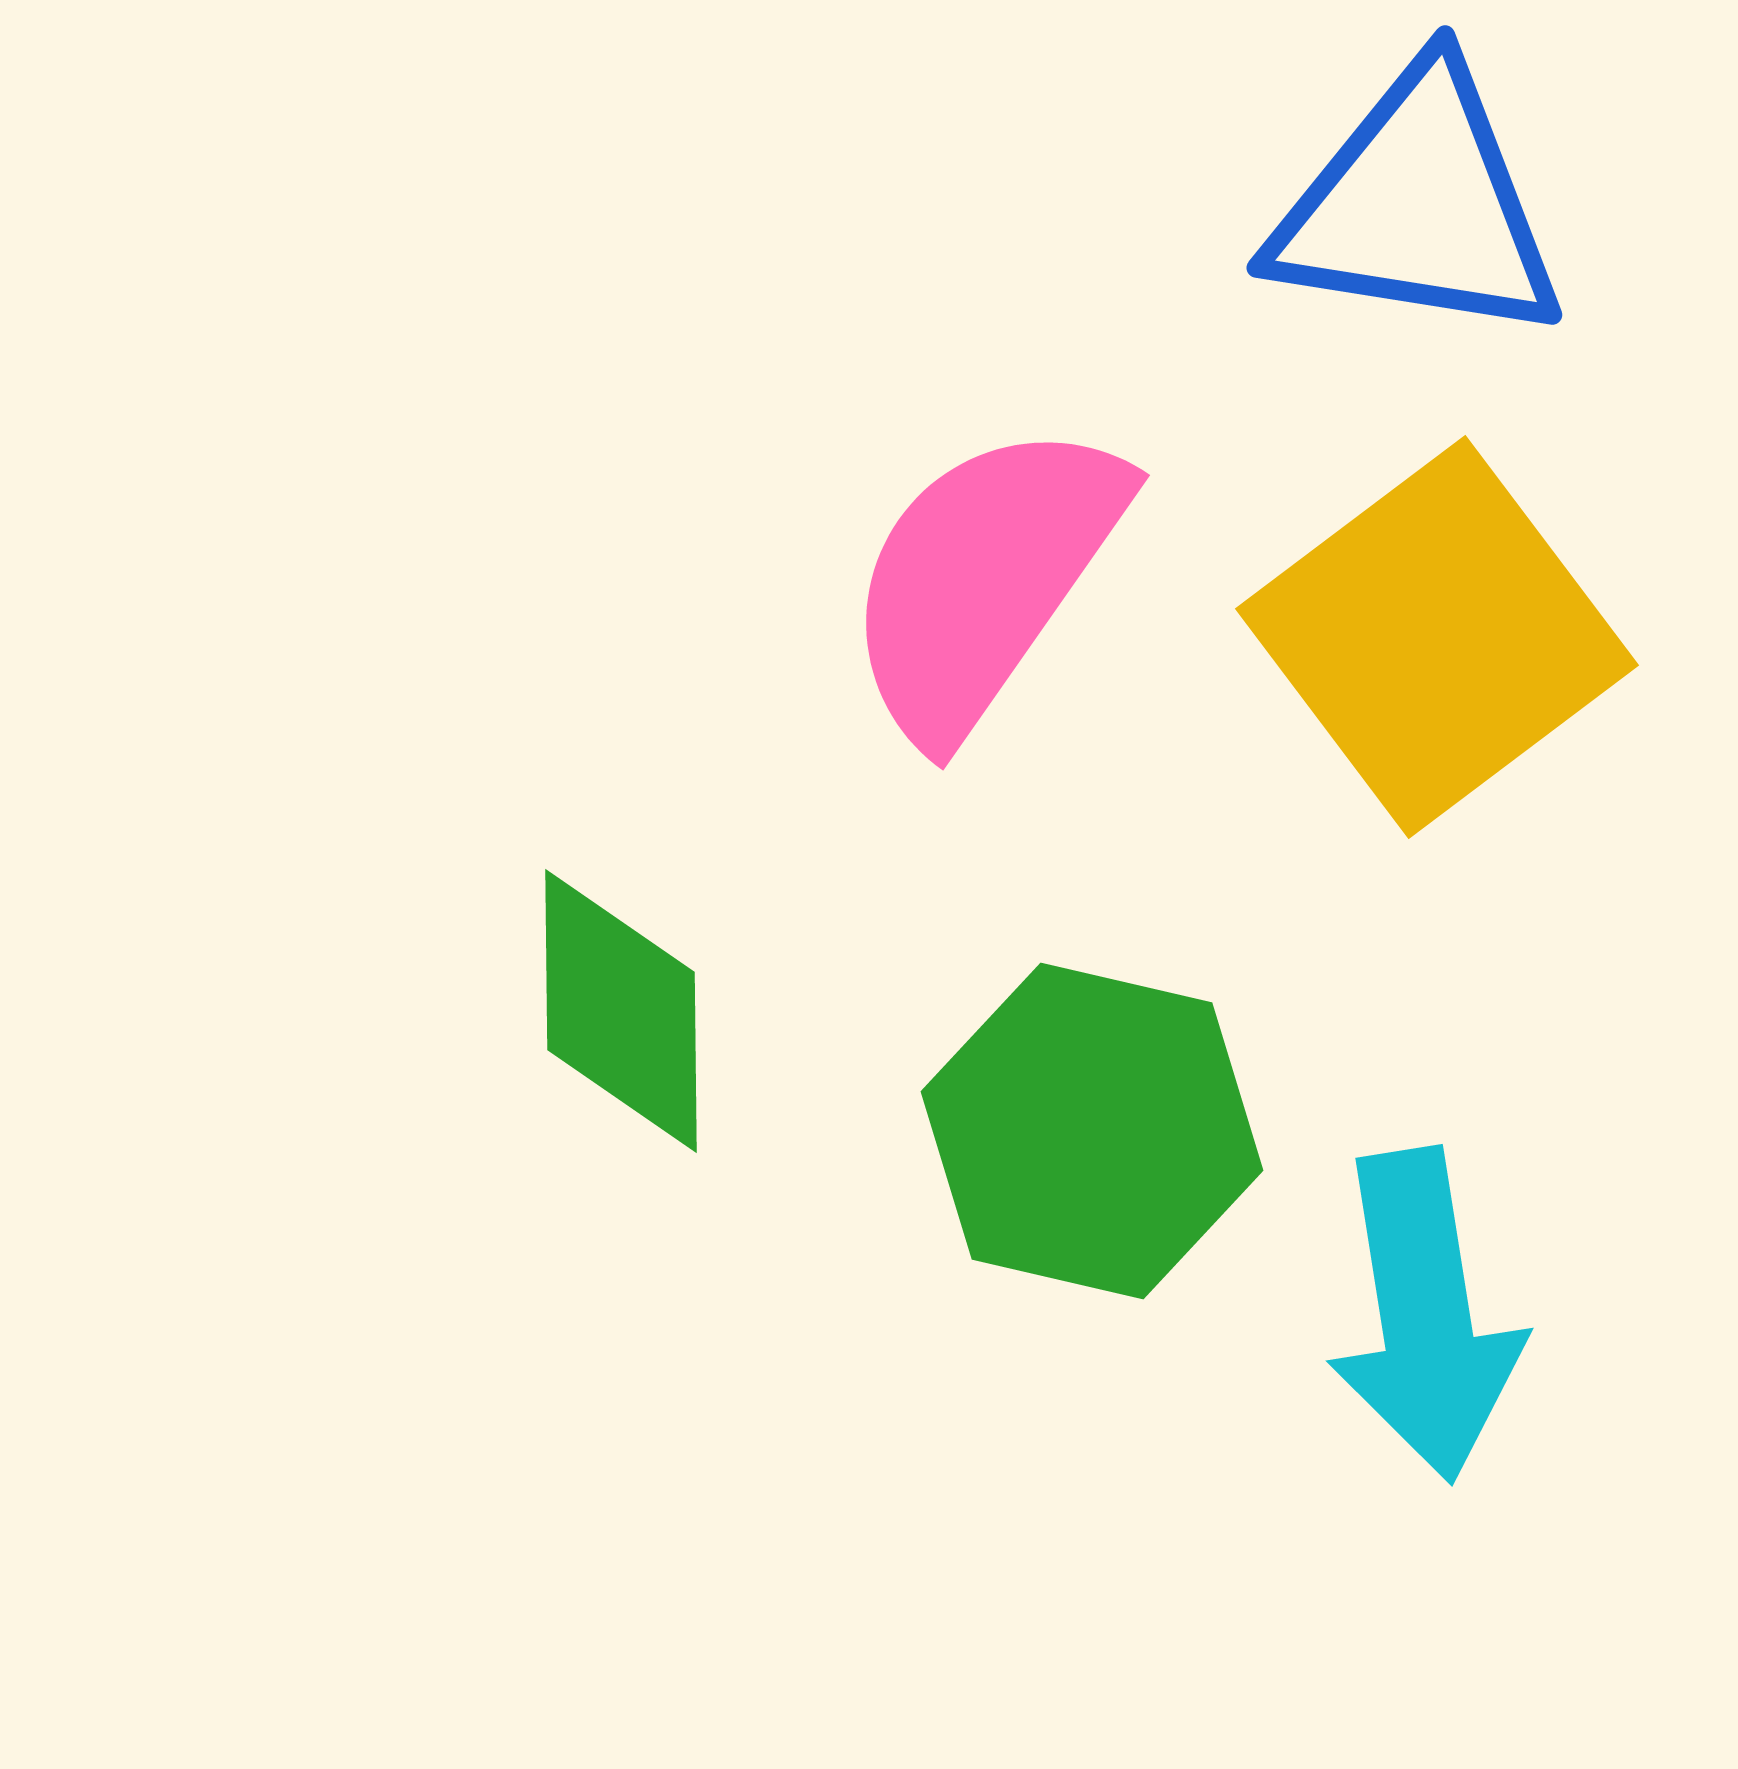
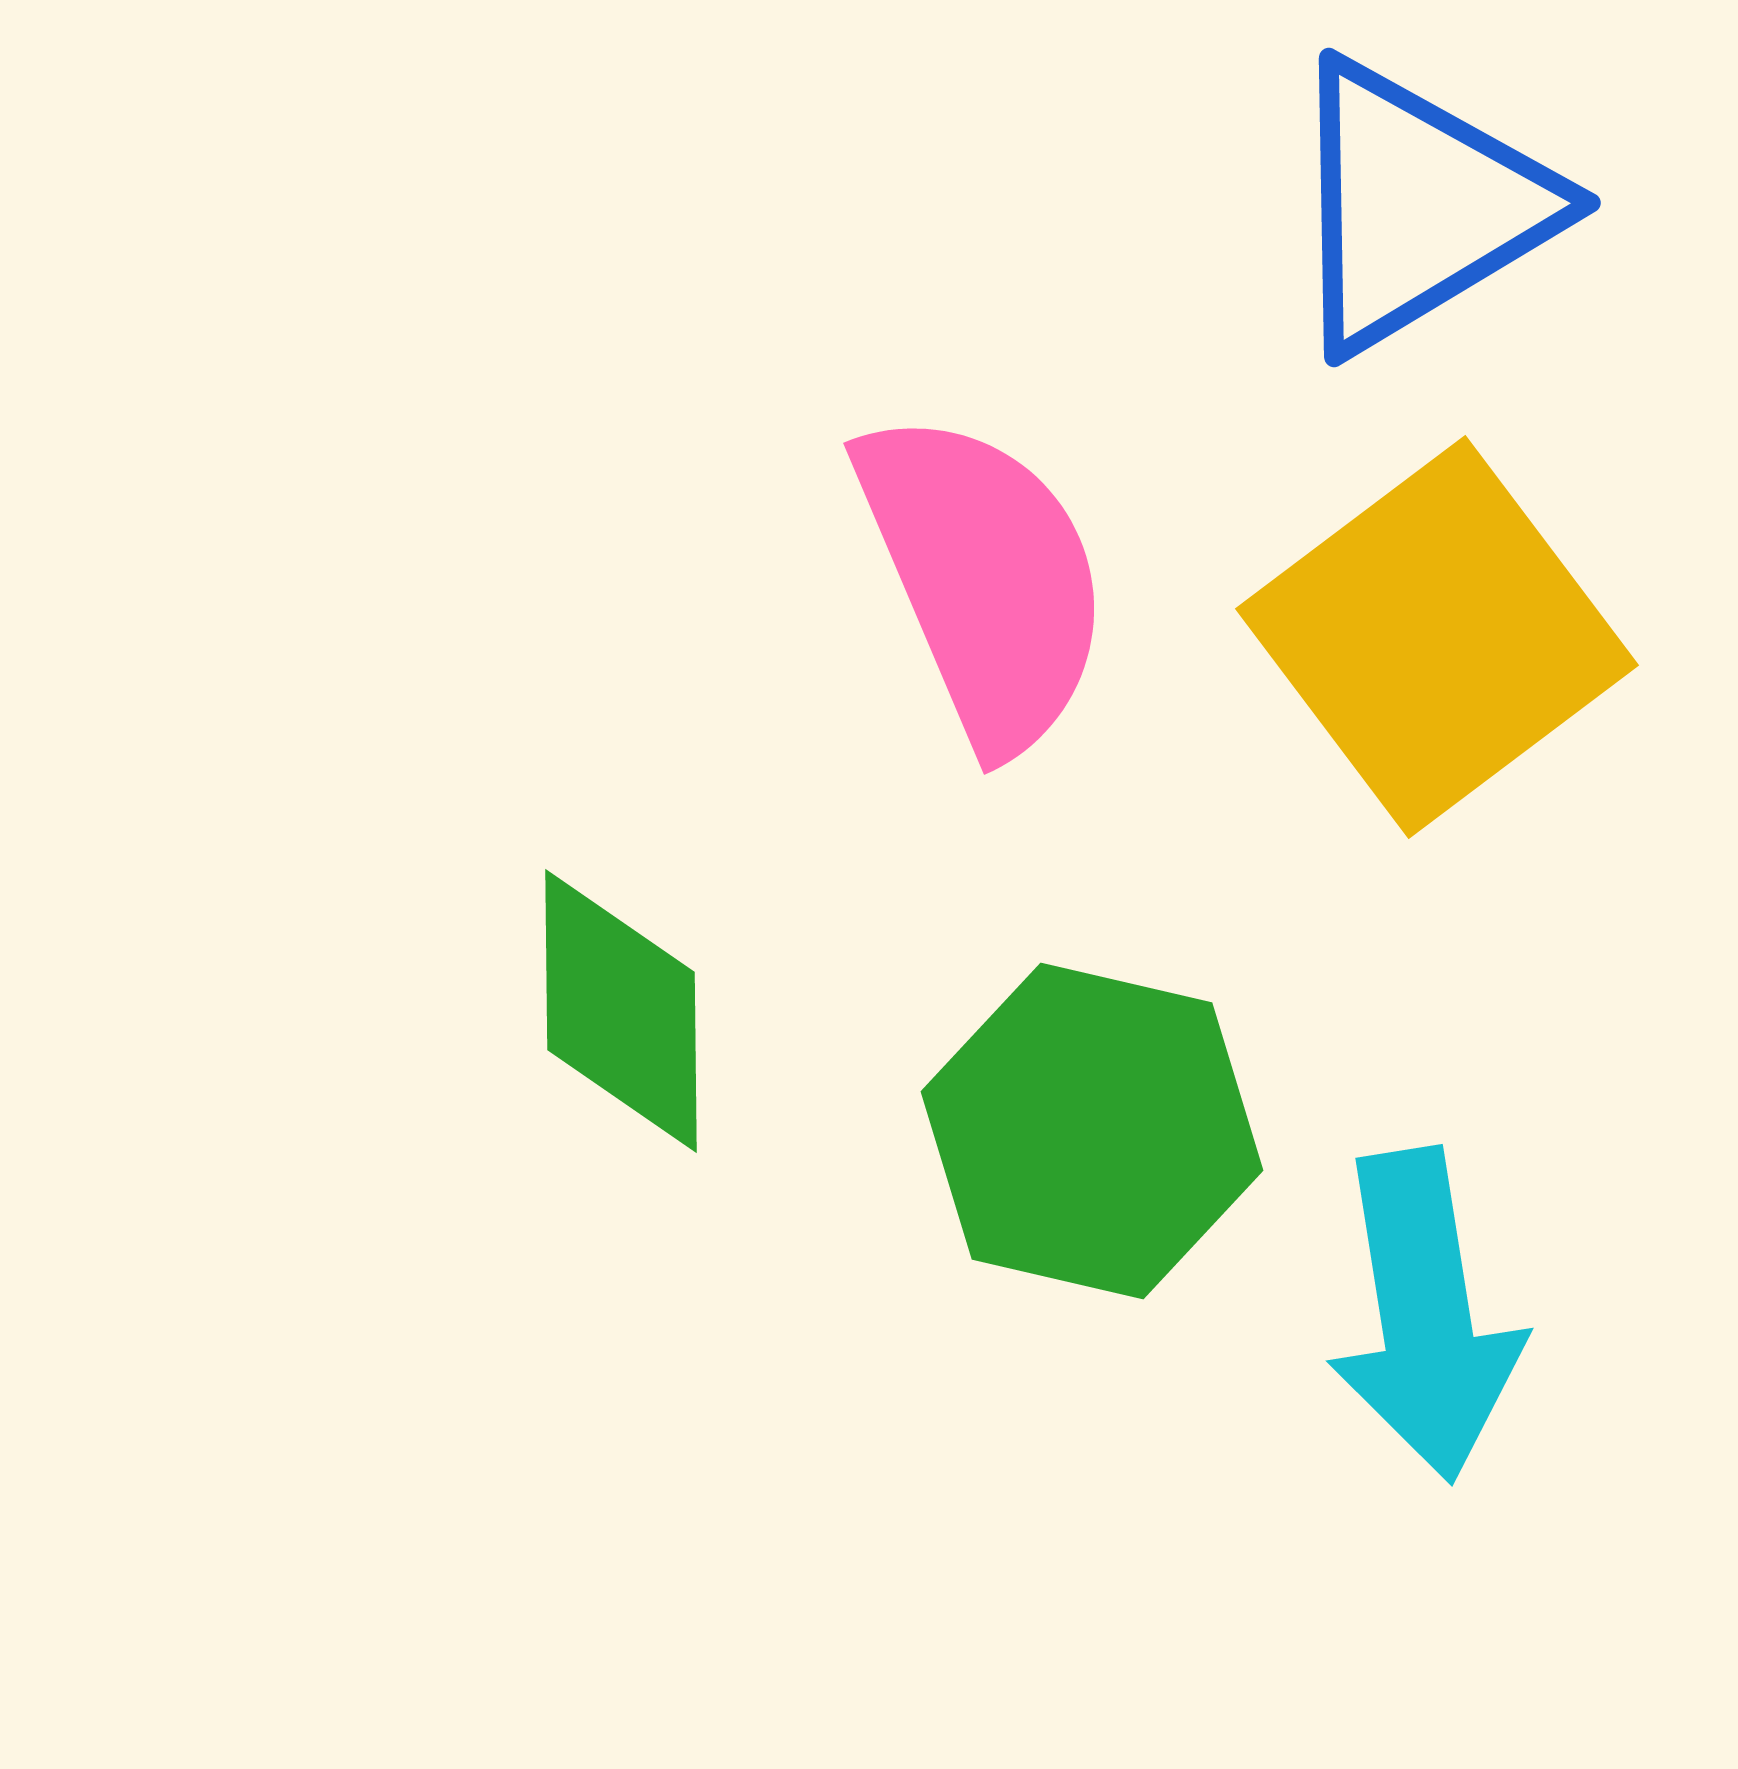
blue triangle: rotated 40 degrees counterclockwise
pink semicircle: rotated 122 degrees clockwise
